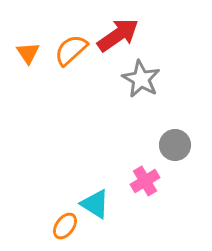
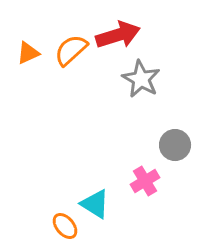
red arrow: rotated 18 degrees clockwise
orange triangle: rotated 40 degrees clockwise
orange ellipse: rotated 76 degrees counterclockwise
